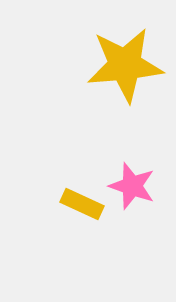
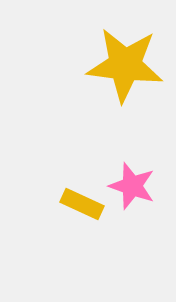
yellow star: rotated 12 degrees clockwise
